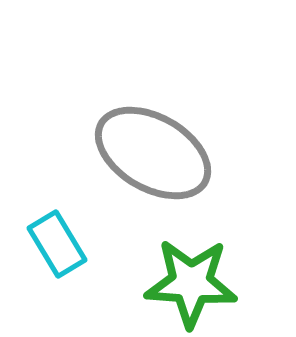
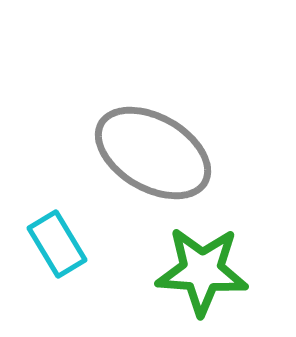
green star: moved 11 px right, 12 px up
